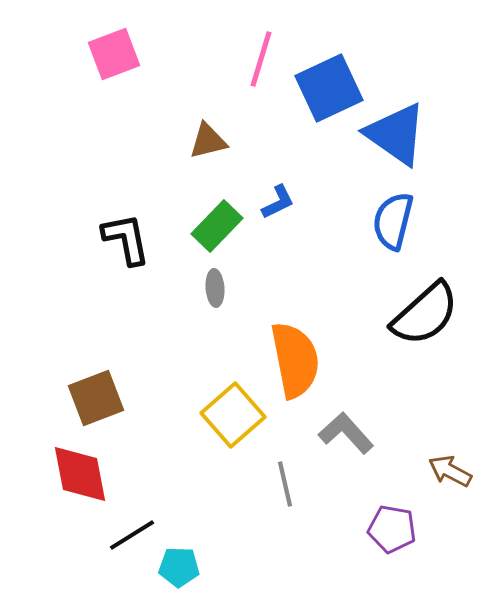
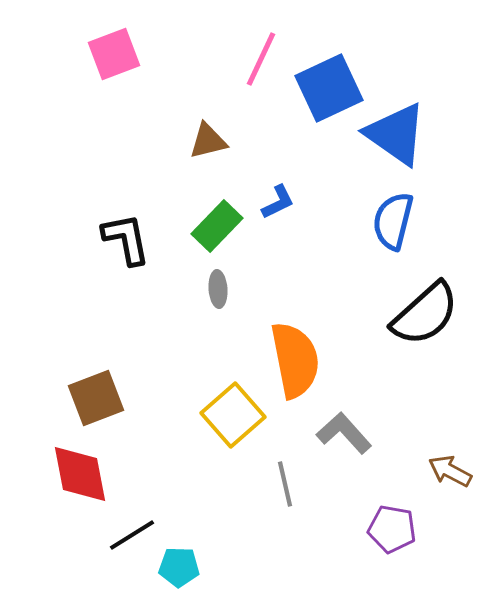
pink line: rotated 8 degrees clockwise
gray ellipse: moved 3 px right, 1 px down
gray L-shape: moved 2 px left
